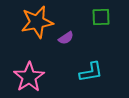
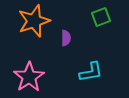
green square: rotated 18 degrees counterclockwise
orange star: moved 3 px left, 1 px up; rotated 8 degrees counterclockwise
purple semicircle: rotated 56 degrees counterclockwise
